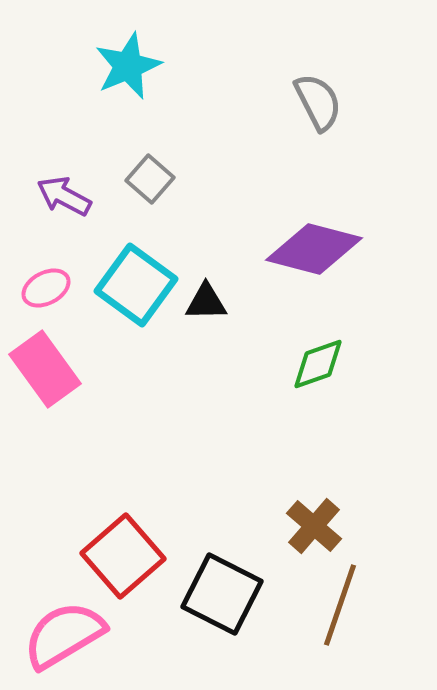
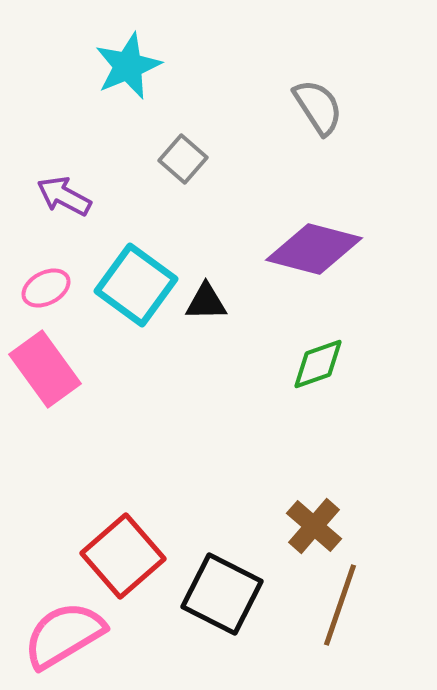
gray semicircle: moved 5 px down; rotated 6 degrees counterclockwise
gray square: moved 33 px right, 20 px up
